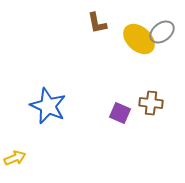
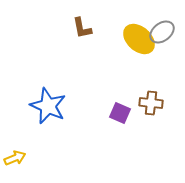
brown L-shape: moved 15 px left, 5 px down
